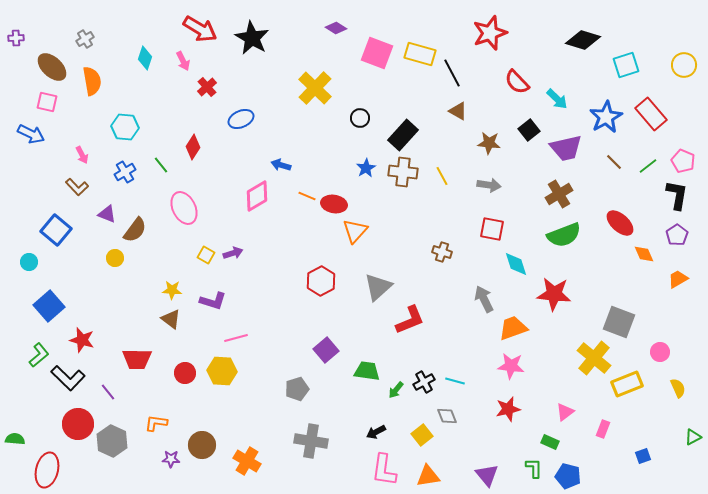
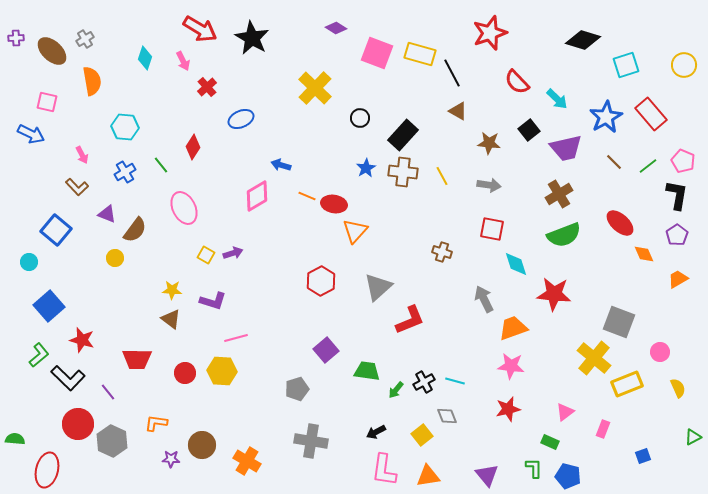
brown ellipse at (52, 67): moved 16 px up
